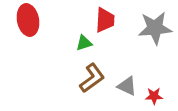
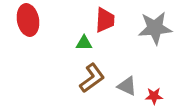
green triangle: rotated 18 degrees clockwise
